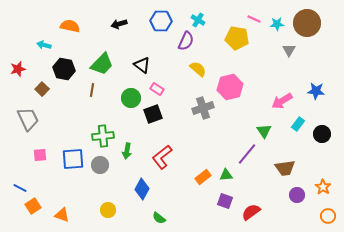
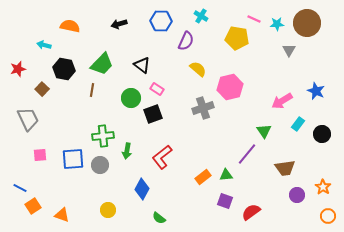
cyan cross at (198, 20): moved 3 px right, 4 px up
blue star at (316, 91): rotated 18 degrees clockwise
